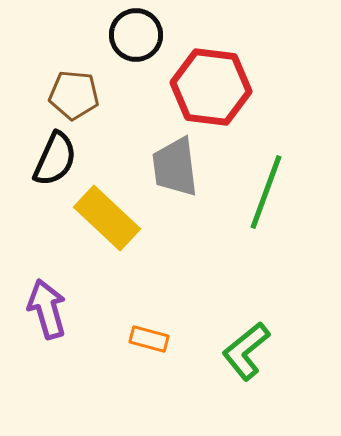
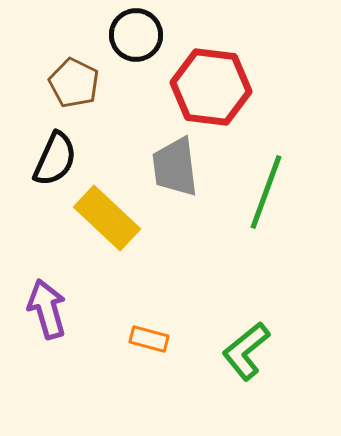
brown pentagon: moved 12 px up; rotated 21 degrees clockwise
